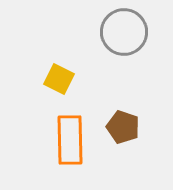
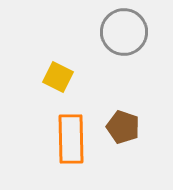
yellow square: moved 1 px left, 2 px up
orange rectangle: moved 1 px right, 1 px up
